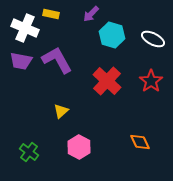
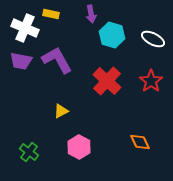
purple arrow: rotated 54 degrees counterclockwise
yellow triangle: rotated 14 degrees clockwise
